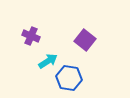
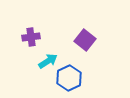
purple cross: moved 1 px down; rotated 30 degrees counterclockwise
blue hexagon: rotated 25 degrees clockwise
